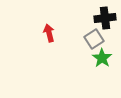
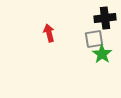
gray square: rotated 24 degrees clockwise
green star: moved 4 px up
